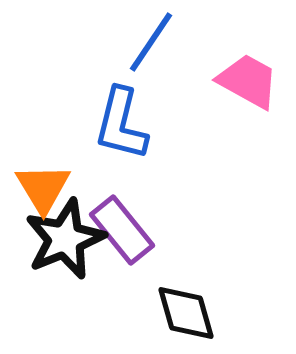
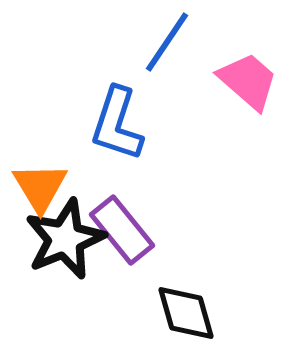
blue line: moved 16 px right
pink trapezoid: rotated 12 degrees clockwise
blue L-shape: moved 4 px left; rotated 4 degrees clockwise
orange triangle: moved 3 px left, 1 px up
